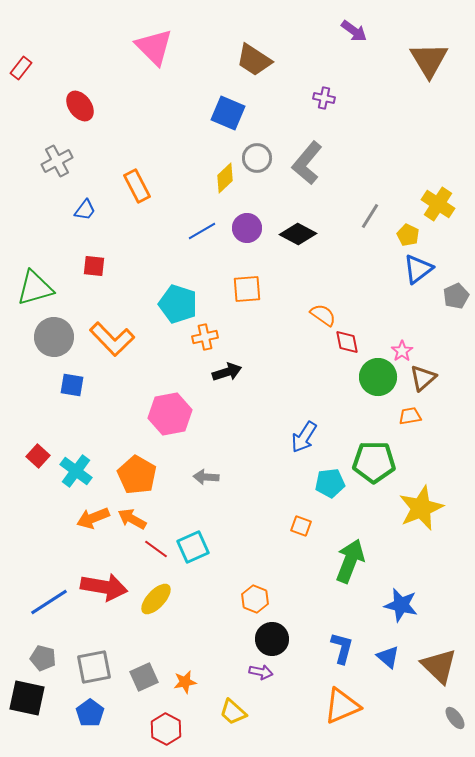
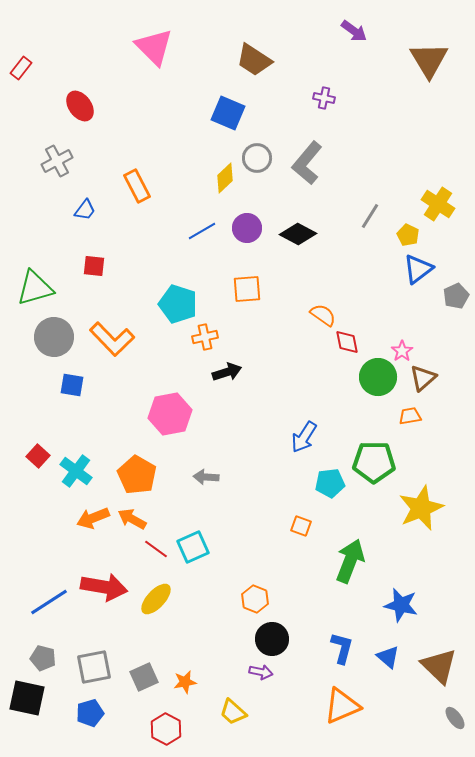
blue pentagon at (90, 713): rotated 20 degrees clockwise
